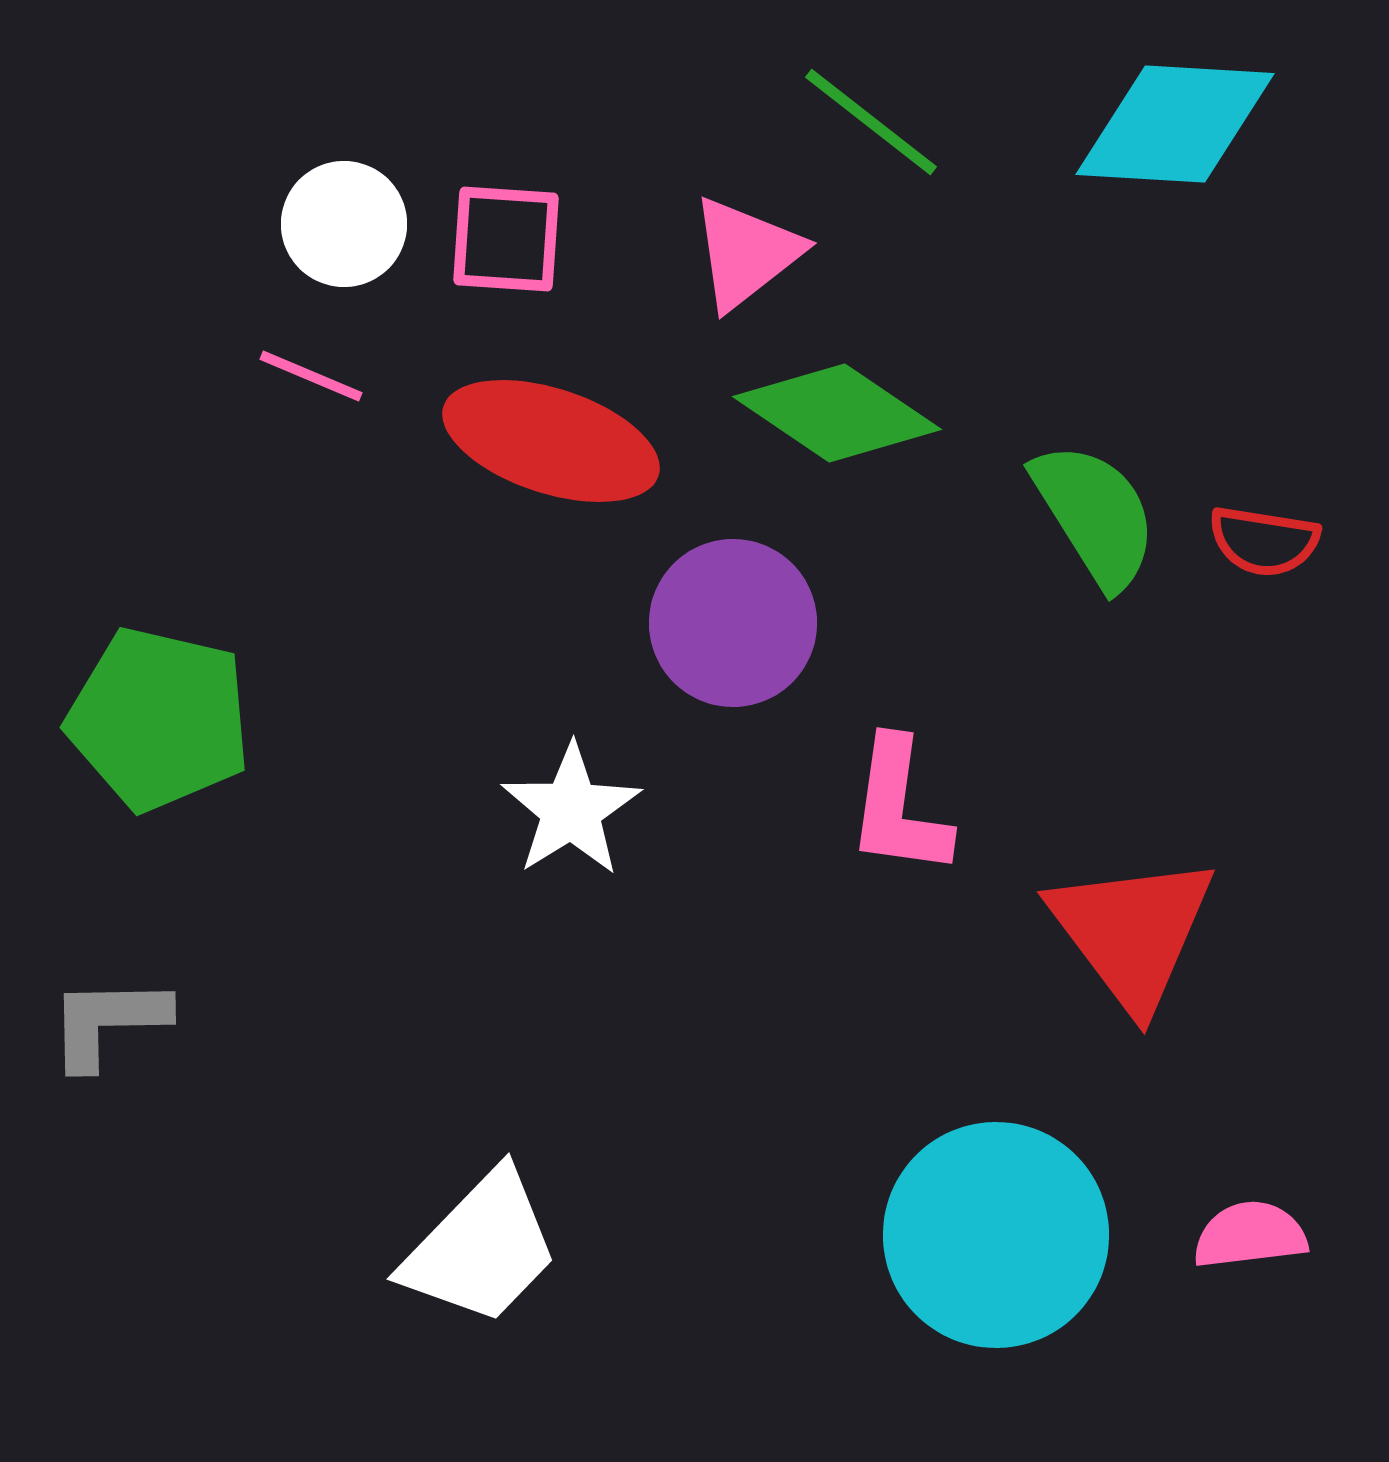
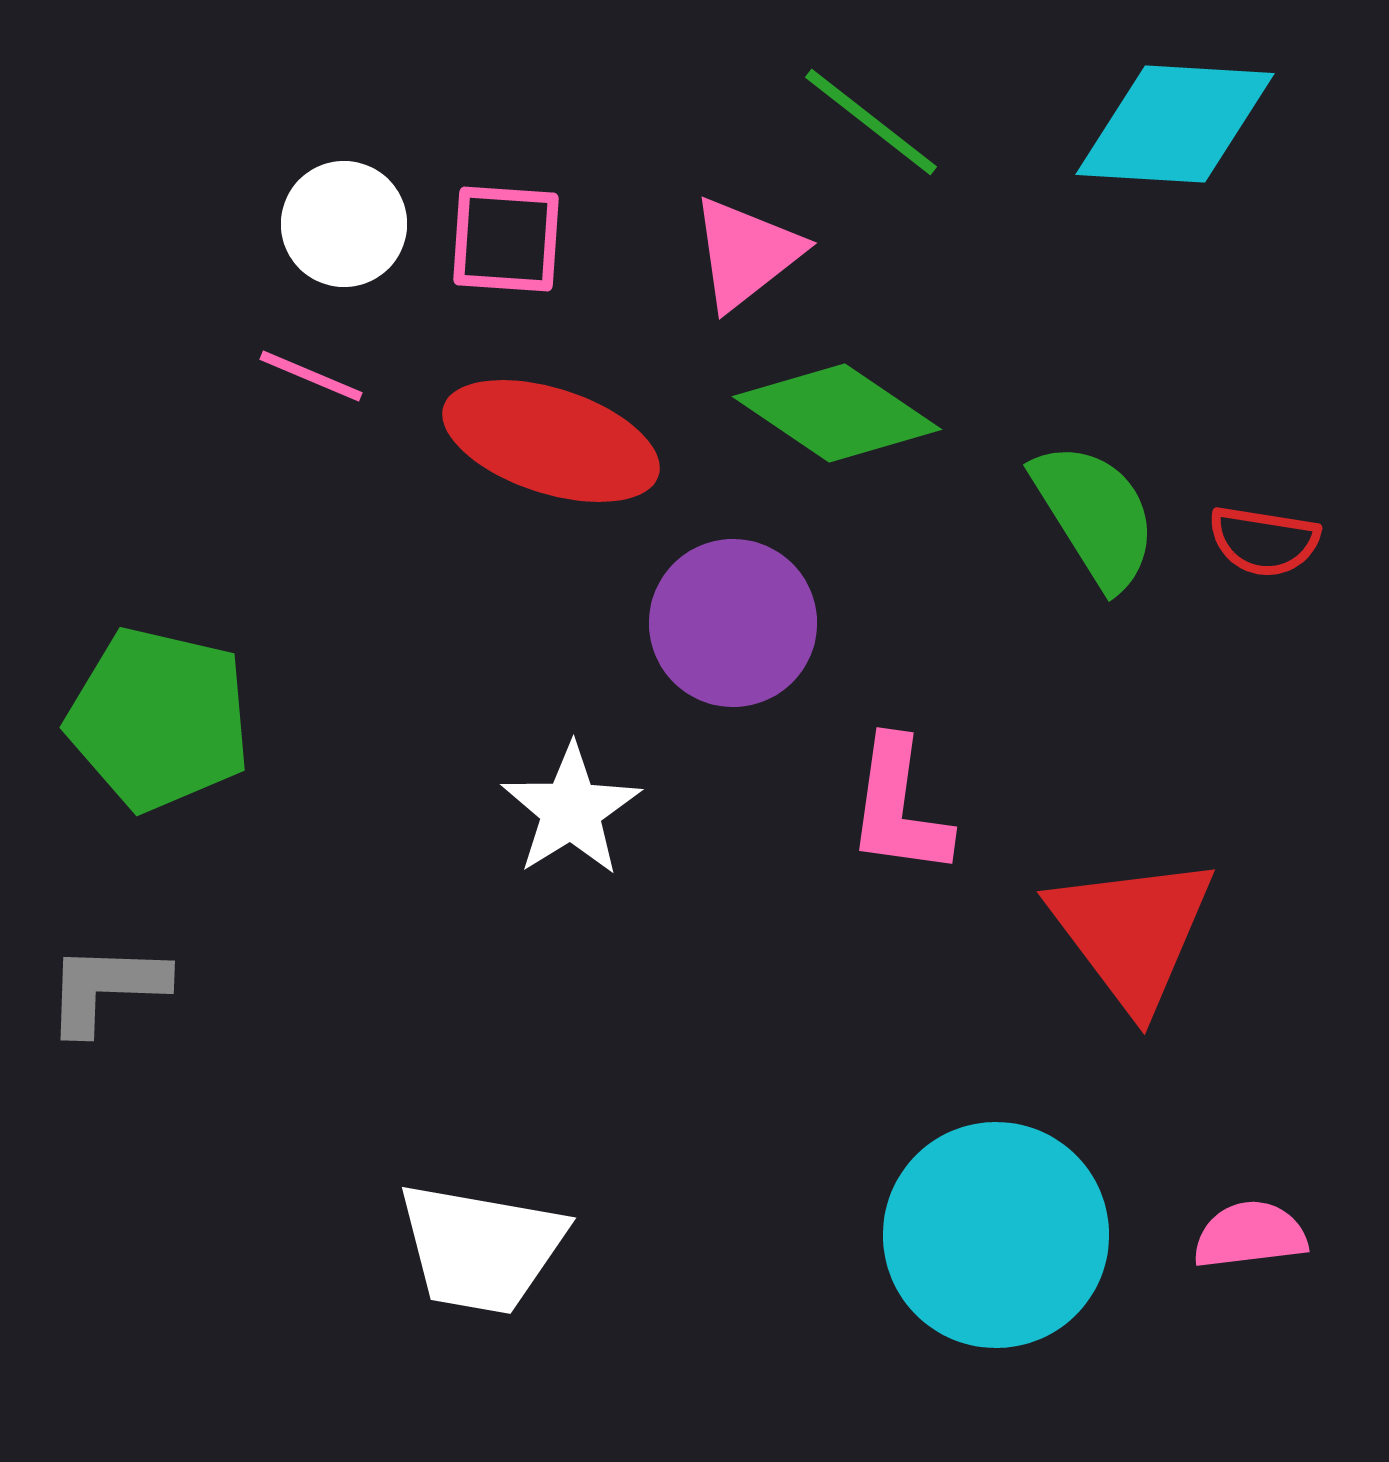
gray L-shape: moved 2 px left, 34 px up; rotated 3 degrees clockwise
white trapezoid: rotated 56 degrees clockwise
